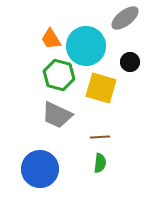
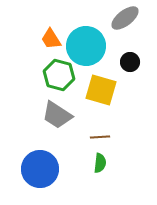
yellow square: moved 2 px down
gray trapezoid: rotated 8 degrees clockwise
